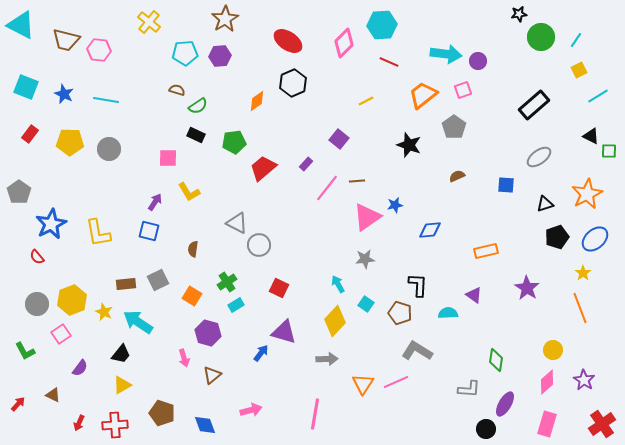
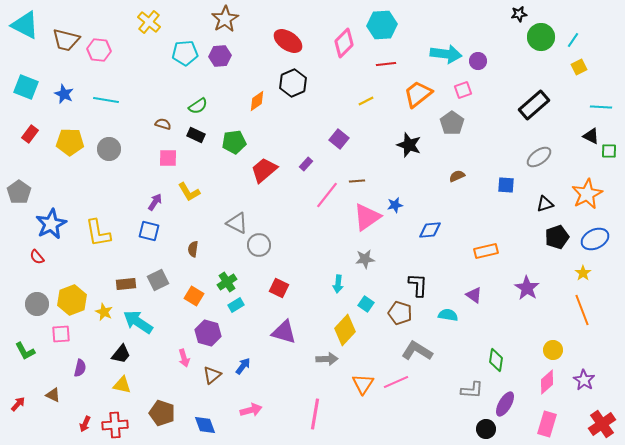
cyan triangle at (21, 25): moved 4 px right
cyan line at (576, 40): moved 3 px left
red line at (389, 62): moved 3 px left, 2 px down; rotated 30 degrees counterclockwise
yellow square at (579, 70): moved 3 px up
brown semicircle at (177, 90): moved 14 px left, 34 px down
orange trapezoid at (423, 95): moved 5 px left, 1 px up
cyan line at (598, 96): moved 3 px right, 11 px down; rotated 35 degrees clockwise
gray pentagon at (454, 127): moved 2 px left, 4 px up
red trapezoid at (263, 168): moved 1 px right, 2 px down
pink line at (327, 188): moved 7 px down
blue ellipse at (595, 239): rotated 16 degrees clockwise
cyan arrow at (338, 284): rotated 144 degrees counterclockwise
orange square at (192, 296): moved 2 px right
orange line at (580, 308): moved 2 px right, 2 px down
cyan semicircle at (448, 313): moved 2 px down; rotated 12 degrees clockwise
yellow diamond at (335, 321): moved 10 px right, 9 px down
pink square at (61, 334): rotated 30 degrees clockwise
blue arrow at (261, 353): moved 18 px left, 13 px down
purple semicircle at (80, 368): rotated 24 degrees counterclockwise
yellow triangle at (122, 385): rotated 42 degrees clockwise
gray L-shape at (469, 389): moved 3 px right, 1 px down
red arrow at (79, 423): moved 6 px right, 1 px down
